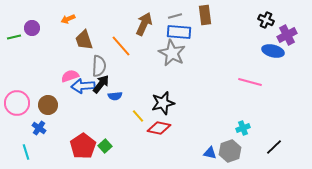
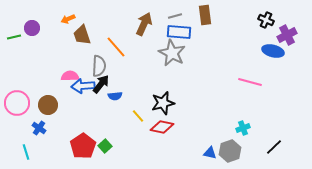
brown trapezoid: moved 2 px left, 5 px up
orange line: moved 5 px left, 1 px down
pink semicircle: rotated 18 degrees clockwise
red diamond: moved 3 px right, 1 px up
